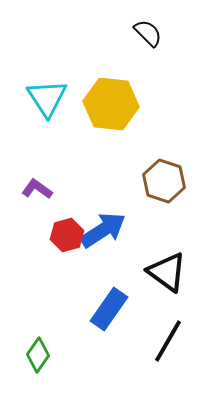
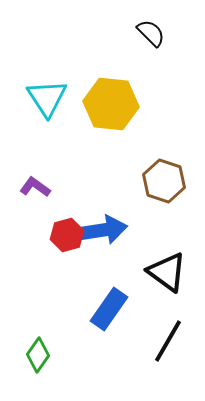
black semicircle: moved 3 px right
purple L-shape: moved 2 px left, 2 px up
blue arrow: rotated 24 degrees clockwise
